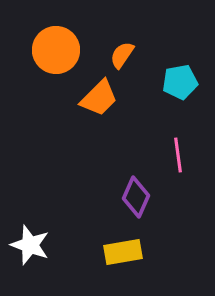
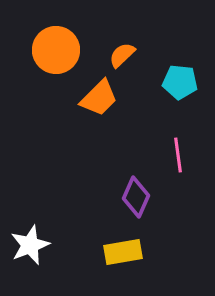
orange semicircle: rotated 12 degrees clockwise
cyan pentagon: rotated 16 degrees clockwise
white star: rotated 30 degrees clockwise
